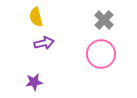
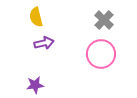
purple star: moved 1 px right, 3 px down
